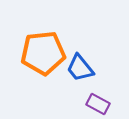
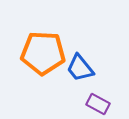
orange pentagon: rotated 9 degrees clockwise
